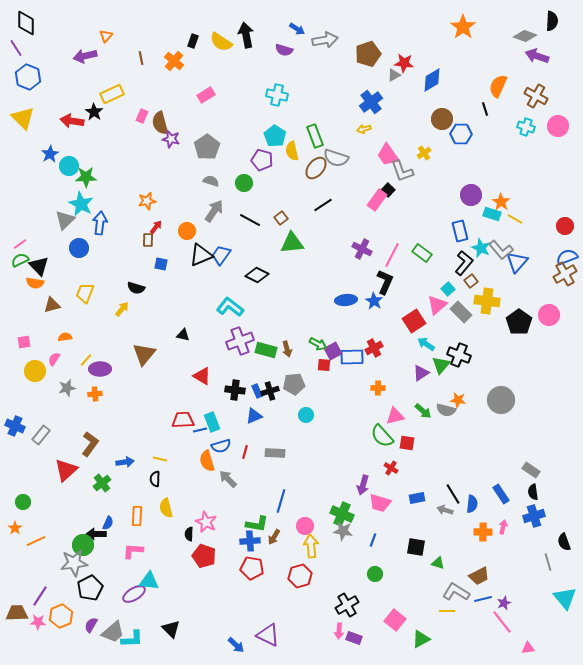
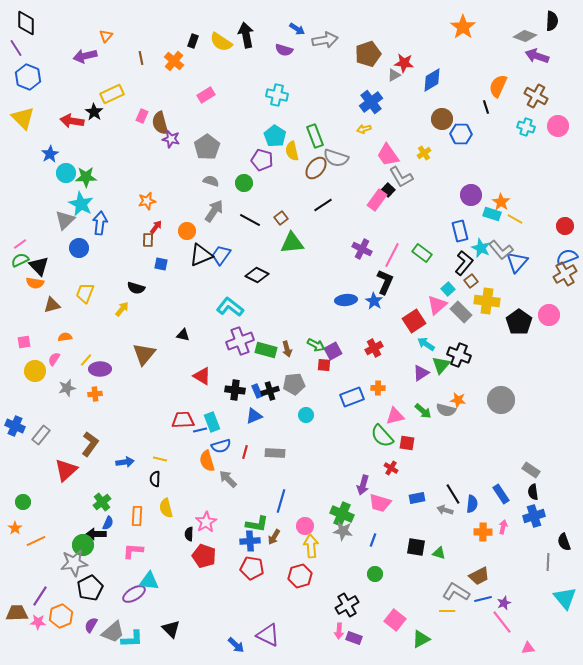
black line at (485, 109): moved 1 px right, 2 px up
cyan circle at (69, 166): moved 3 px left, 7 px down
gray L-shape at (402, 171): moved 1 px left, 6 px down; rotated 10 degrees counterclockwise
green arrow at (318, 344): moved 2 px left, 1 px down
blue rectangle at (352, 357): moved 40 px down; rotated 20 degrees counterclockwise
green cross at (102, 483): moved 19 px down
pink star at (206, 522): rotated 15 degrees clockwise
gray line at (548, 562): rotated 18 degrees clockwise
green triangle at (438, 563): moved 1 px right, 10 px up
